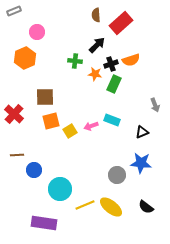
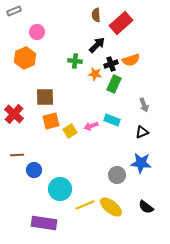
gray arrow: moved 11 px left
